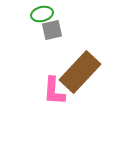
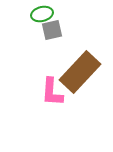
pink L-shape: moved 2 px left, 1 px down
